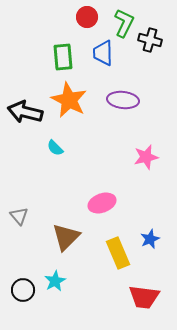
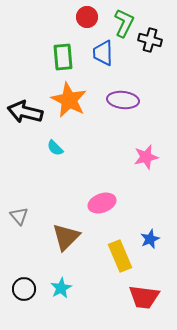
yellow rectangle: moved 2 px right, 3 px down
cyan star: moved 6 px right, 7 px down
black circle: moved 1 px right, 1 px up
